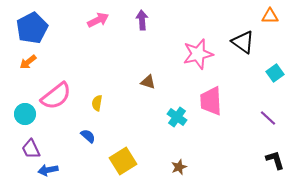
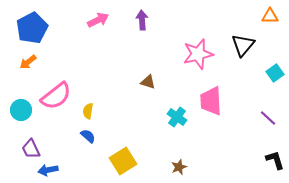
black triangle: moved 3 px down; rotated 35 degrees clockwise
yellow semicircle: moved 9 px left, 8 px down
cyan circle: moved 4 px left, 4 px up
